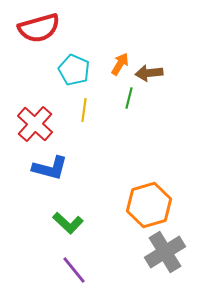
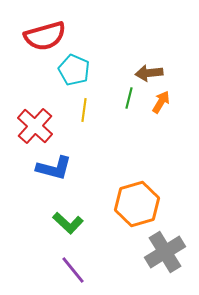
red semicircle: moved 6 px right, 8 px down
orange arrow: moved 41 px right, 38 px down
red cross: moved 2 px down
blue L-shape: moved 4 px right
orange hexagon: moved 12 px left, 1 px up
purple line: moved 1 px left
